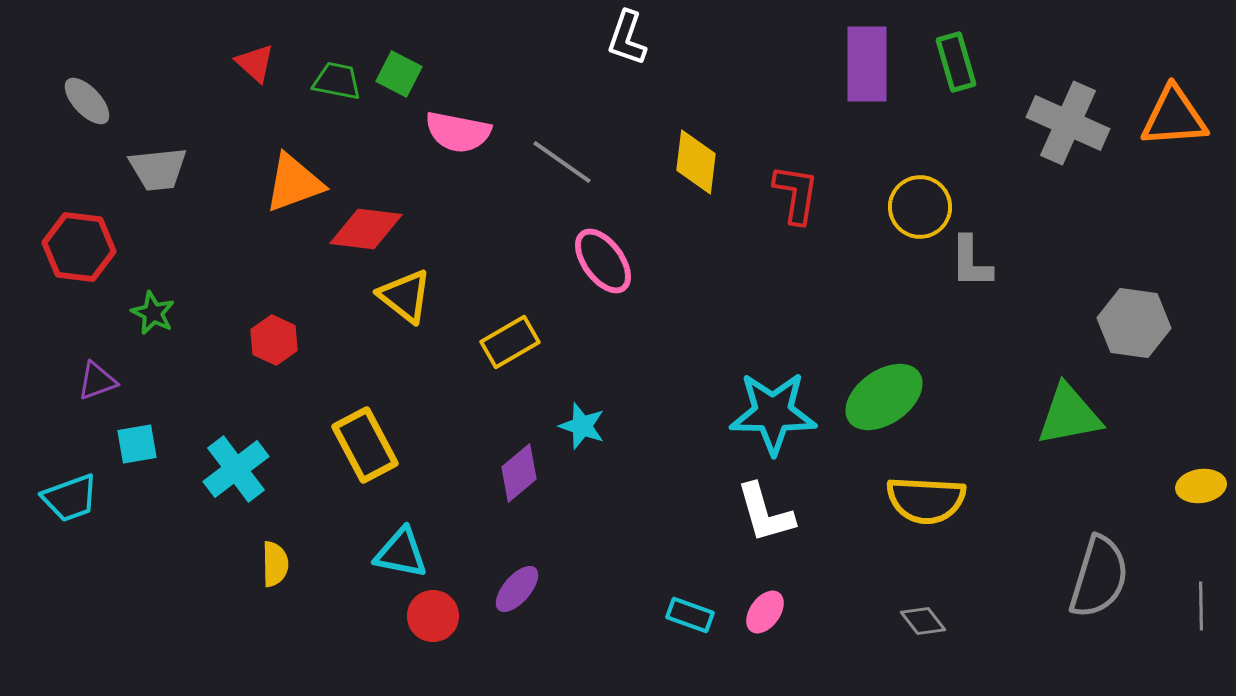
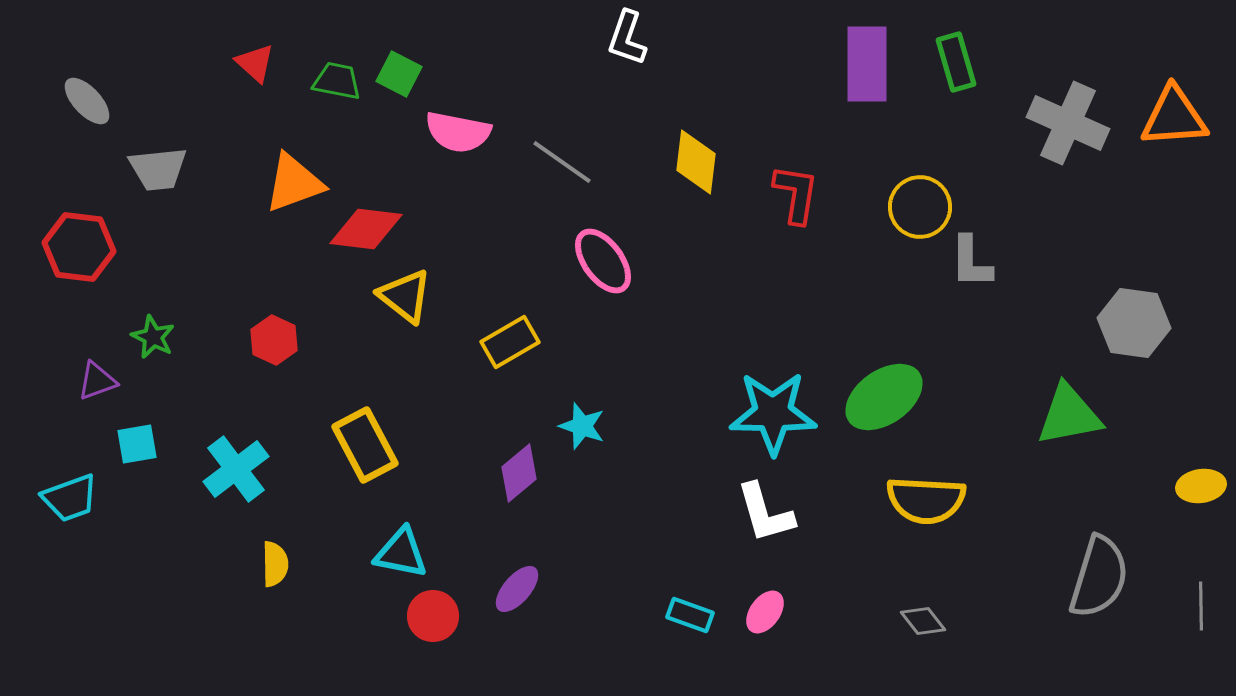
green star at (153, 313): moved 24 px down
